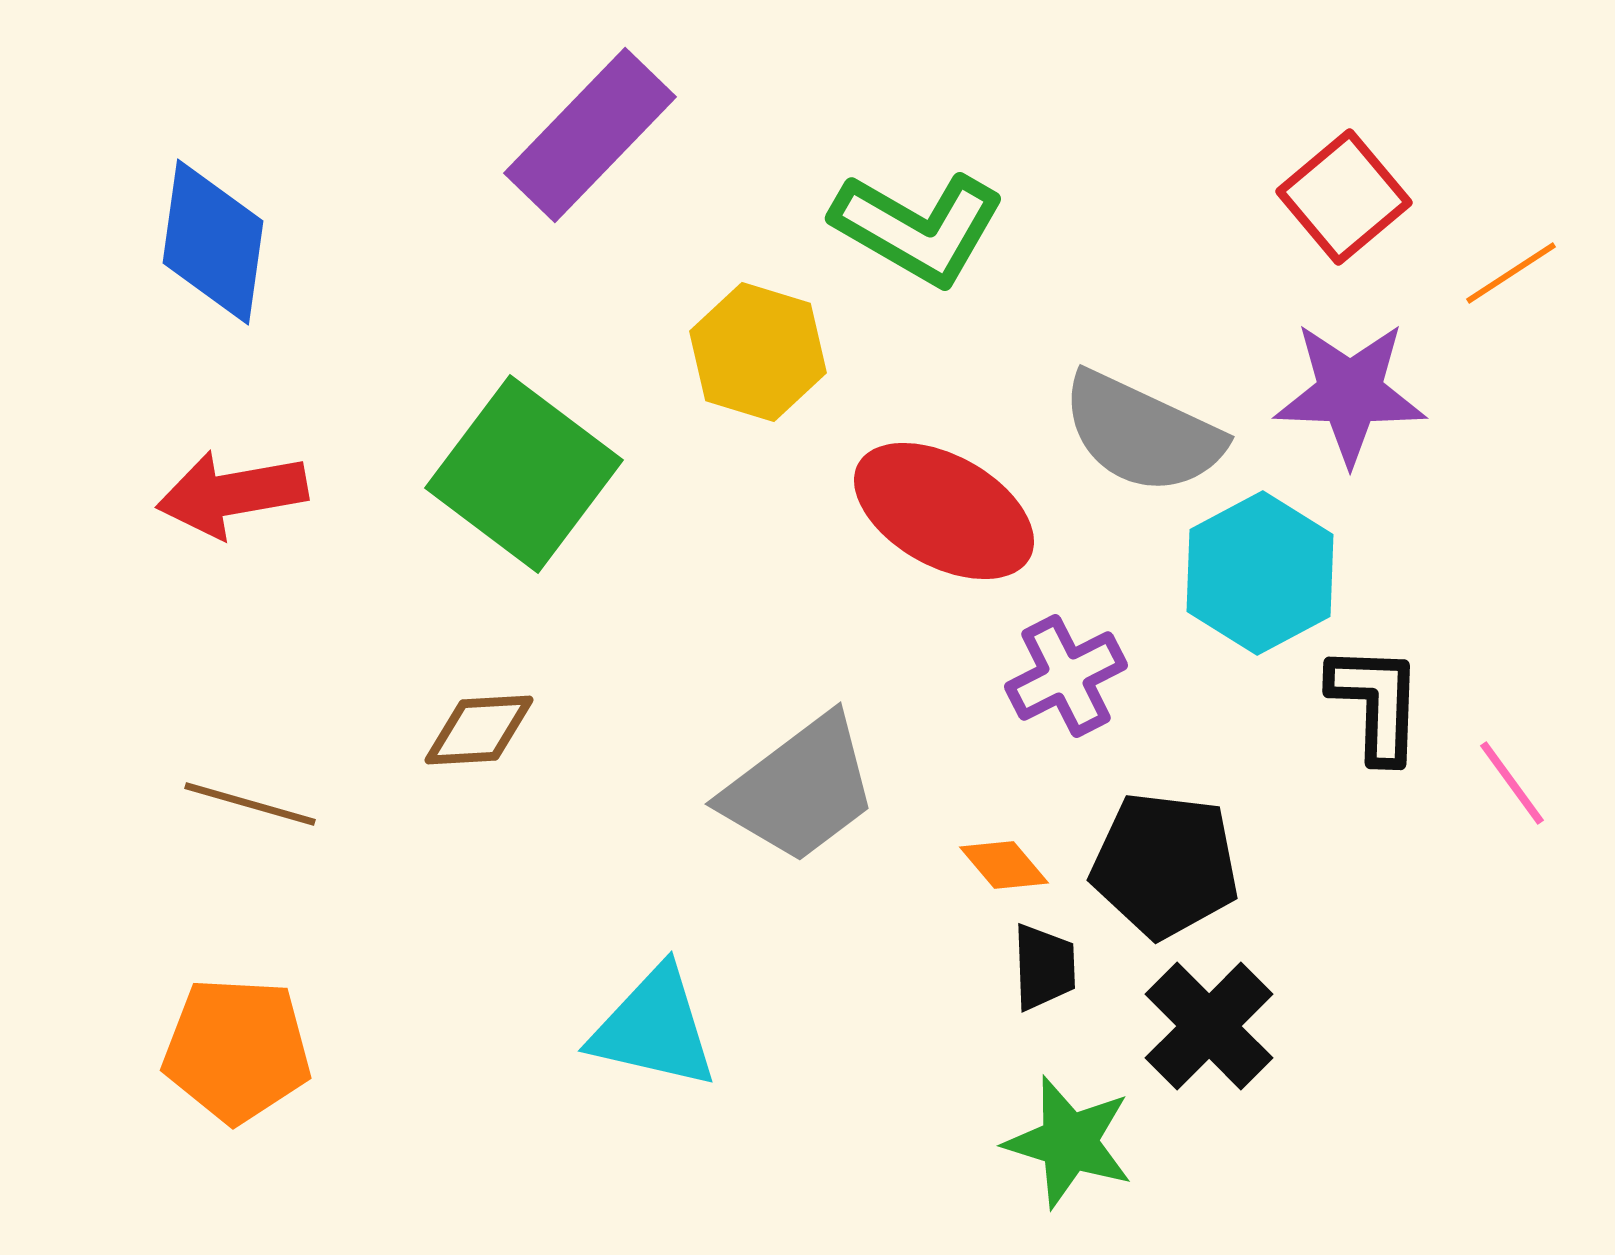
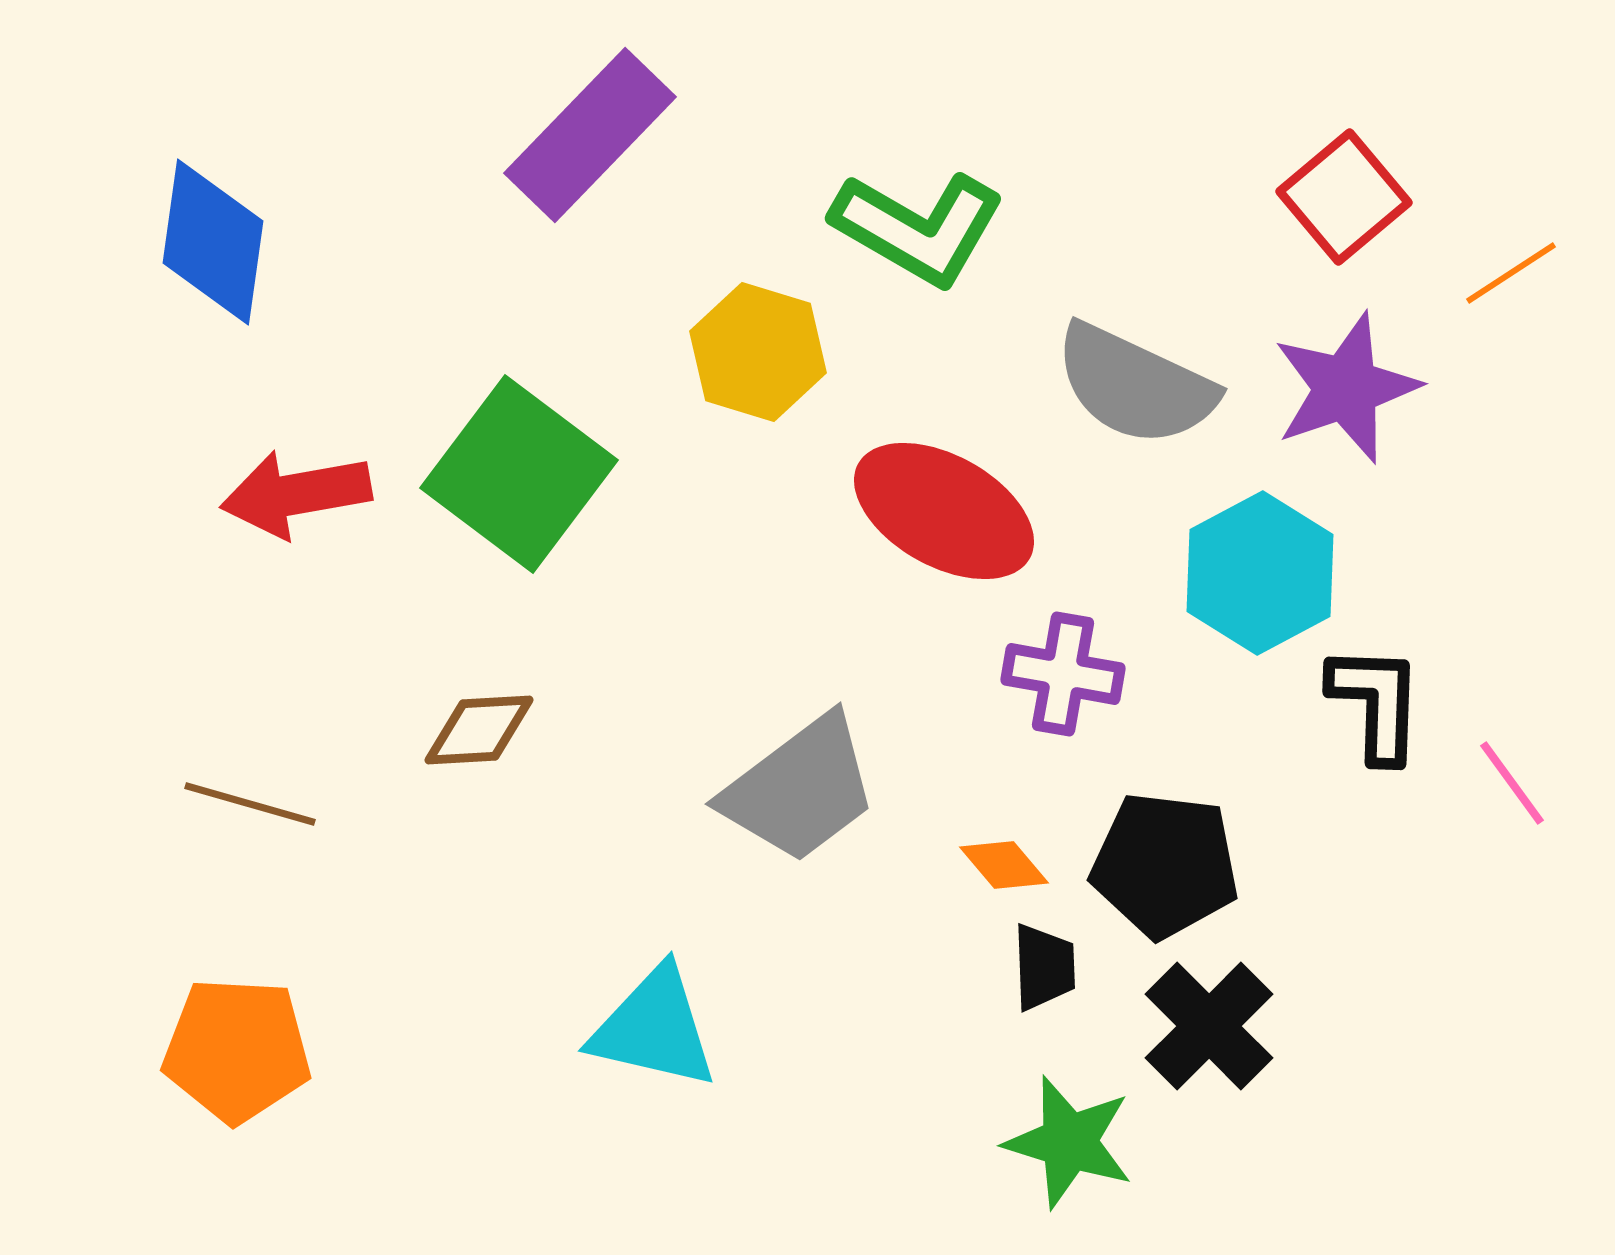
purple star: moved 4 px left, 5 px up; rotated 21 degrees counterclockwise
gray semicircle: moved 7 px left, 48 px up
green square: moved 5 px left
red arrow: moved 64 px right
purple cross: moved 3 px left, 2 px up; rotated 37 degrees clockwise
